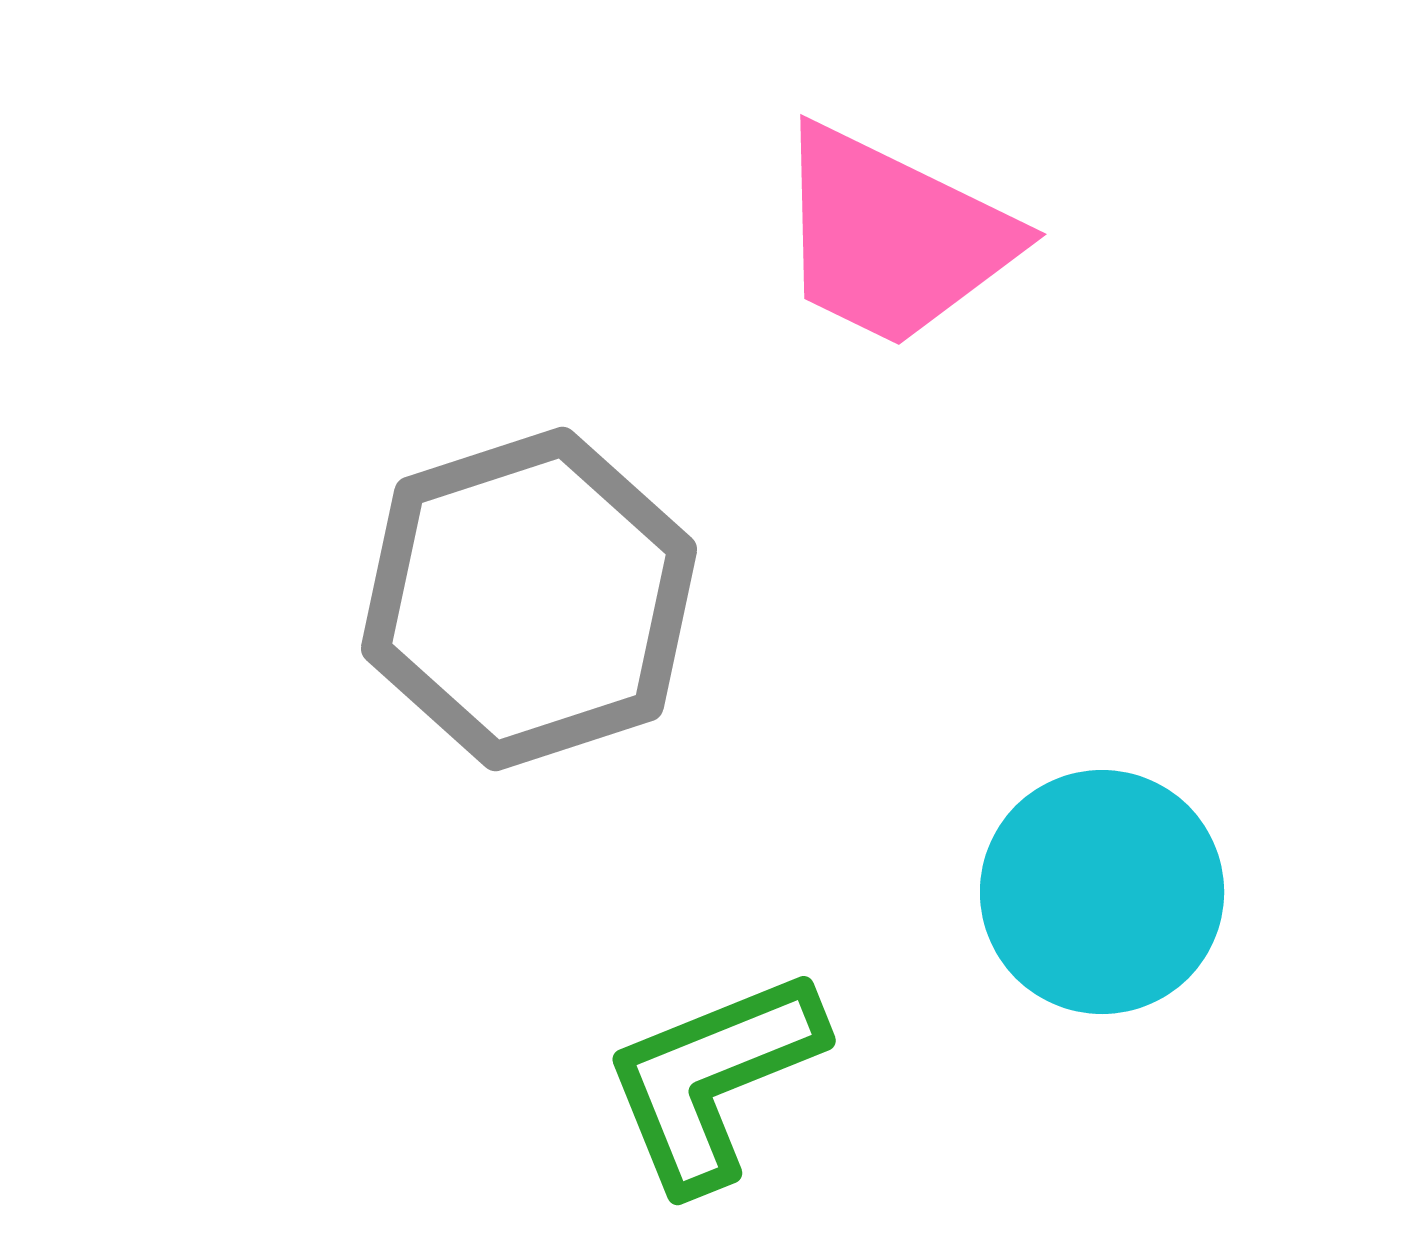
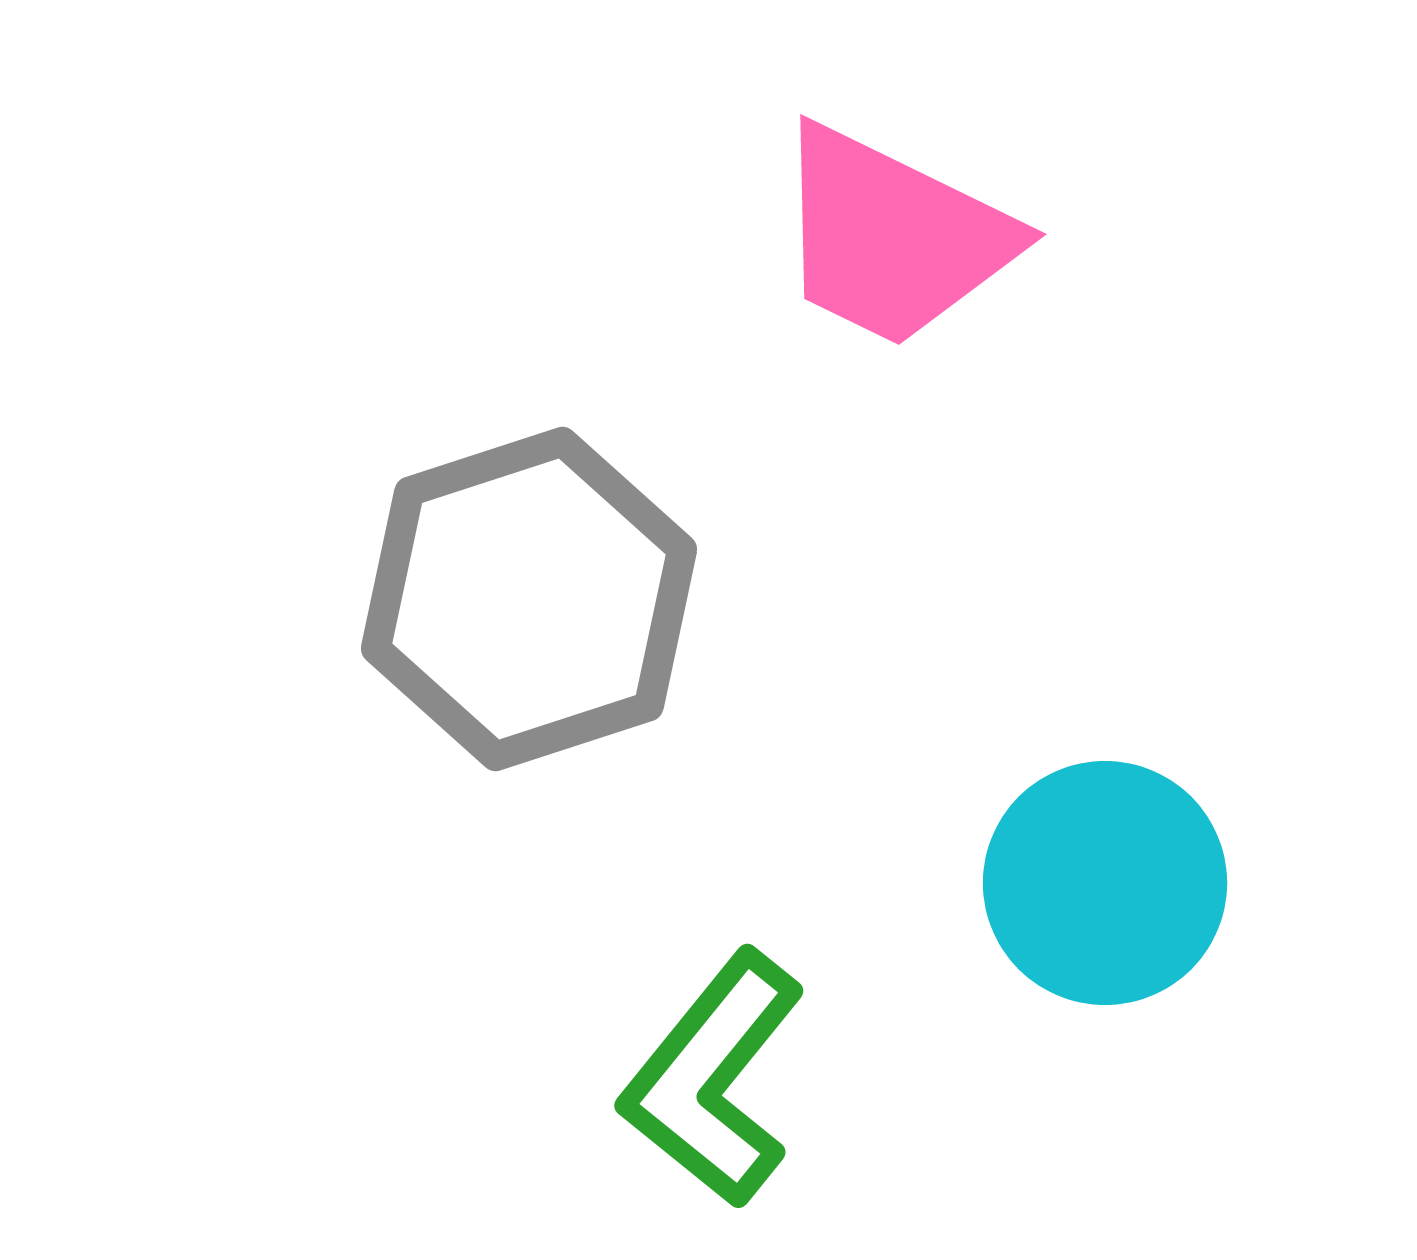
cyan circle: moved 3 px right, 9 px up
green L-shape: rotated 29 degrees counterclockwise
